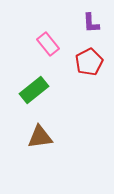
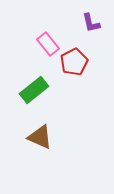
purple L-shape: rotated 10 degrees counterclockwise
red pentagon: moved 15 px left
brown triangle: rotated 32 degrees clockwise
